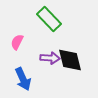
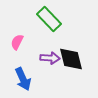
black diamond: moved 1 px right, 1 px up
